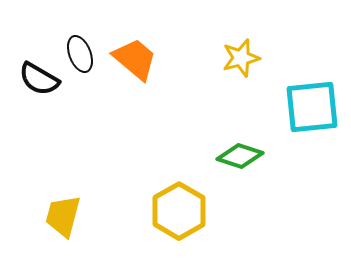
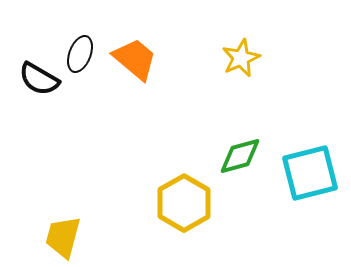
black ellipse: rotated 42 degrees clockwise
yellow star: rotated 9 degrees counterclockwise
cyan square: moved 2 px left, 66 px down; rotated 8 degrees counterclockwise
green diamond: rotated 33 degrees counterclockwise
yellow hexagon: moved 5 px right, 8 px up
yellow trapezoid: moved 21 px down
